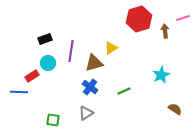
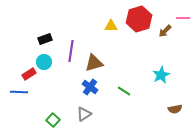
pink line: rotated 16 degrees clockwise
brown arrow: rotated 128 degrees counterclockwise
yellow triangle: moved 22 px up; rotated 32 degrees clockwise
cyan circle: moved 4 px left, 1 px up
red rectangle: moved 3 px left, 2 px up
green line: rotated 56 degrees clockwise
brown semicircle: rotated 136 degrees clockwise
gray triangle: moved 2 px left, 1 px down
green square: rotated 32 degrees clockwise
